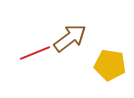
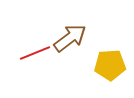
yellow pentagon: rotated 12 degrees counterclockwise
